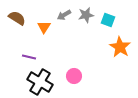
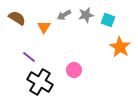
purple line: rotated 24 degrees clockwise
pink circle: moved 6 px up
